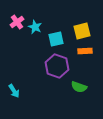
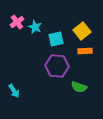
yellow square: rotated 24 degrees counterclockwise
purple hexagon: rotated 15 degrees counterclockwise
